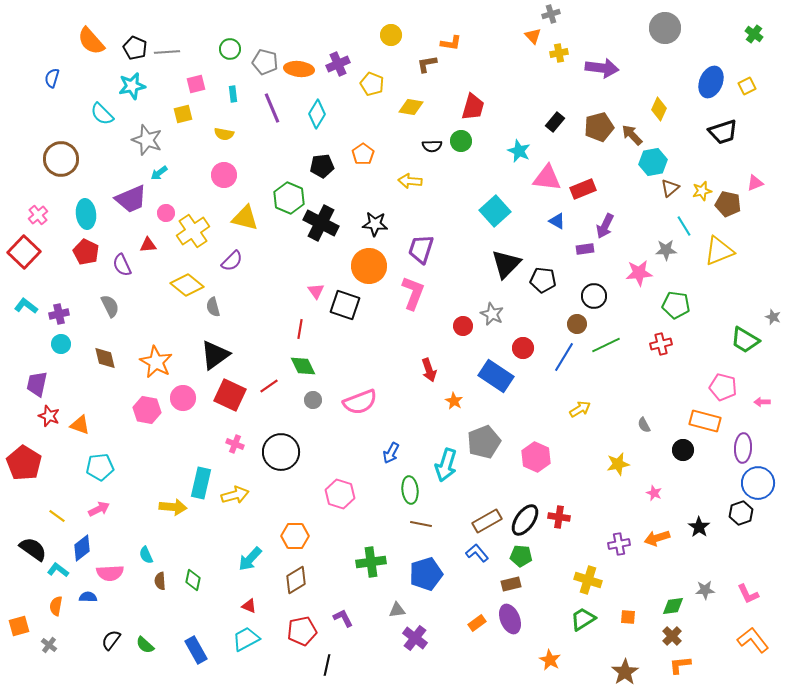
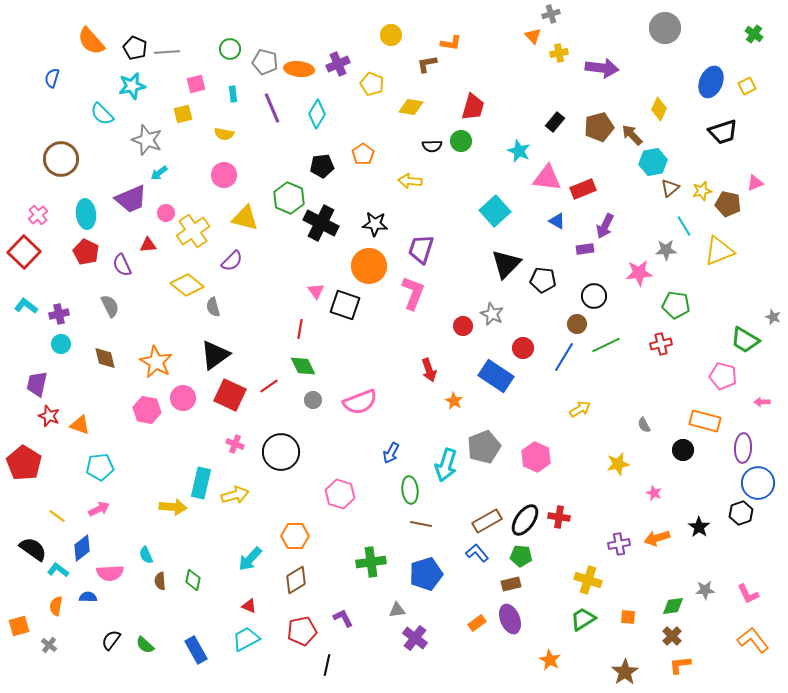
pink pentagon at (723, 387): moved 11 px up
gray pentagon at (484, 442): moved 5 px down
